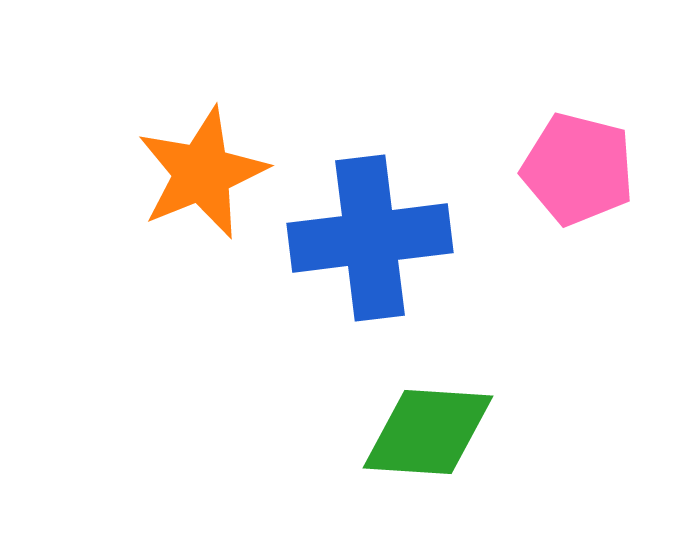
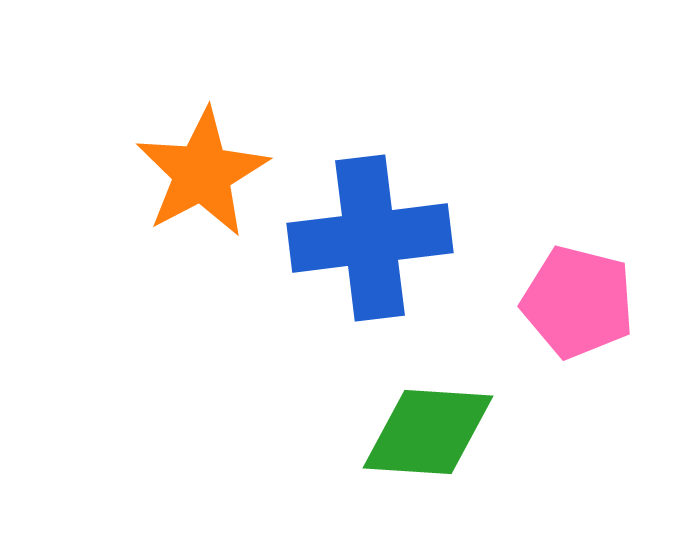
pink pentagon: moved 133 px down
orange star: rotated 6 degrees counterclockwise
